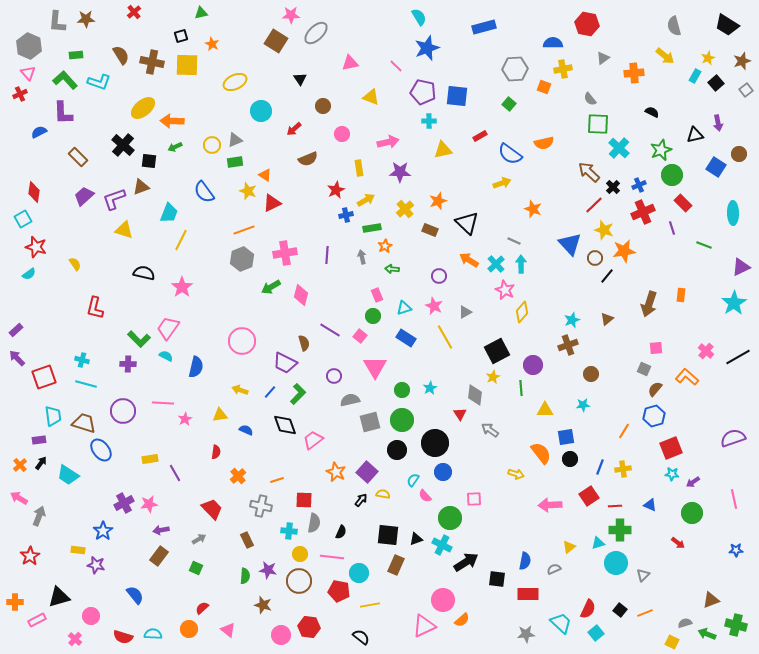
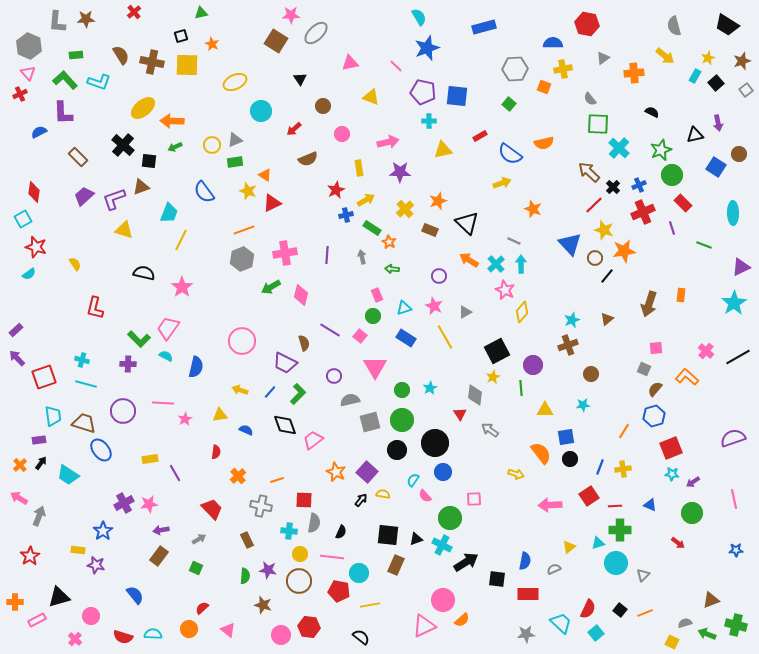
green rectangle at (372, 228): rotated 42 degrees clockwise
orange star at (385, 246): moved 4 px right, 4 px up; rotated 16 degrees counterclockwise
